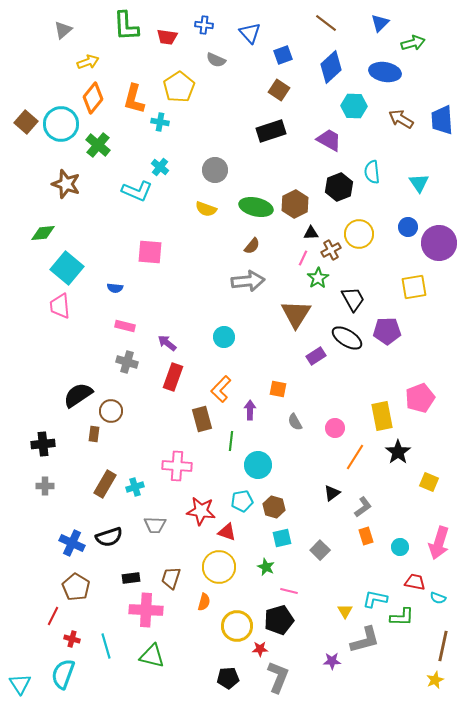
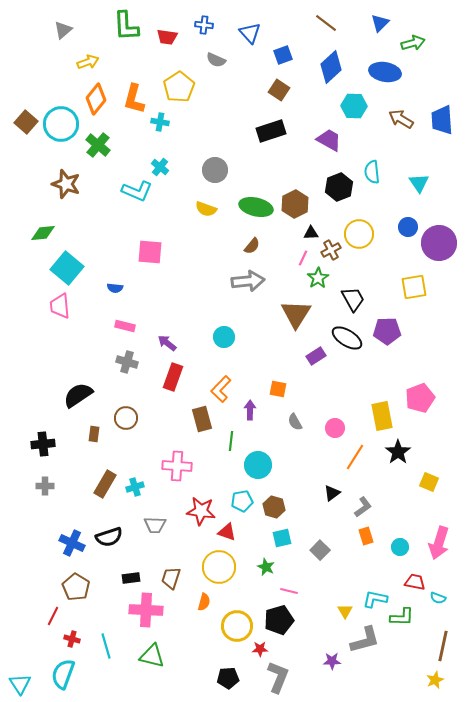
orange diamond at (93, 98): moved 3 px right, 1 px down
brown circle at (111, 411): moved 15 px right, 7 px down
